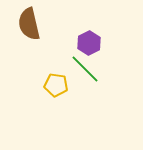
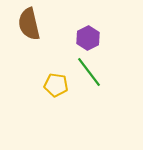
purple hexagon: moved 1 px left, 5 px up
green line: moved 4 px right, 3 px down; rotated 8 degrees clockwise
